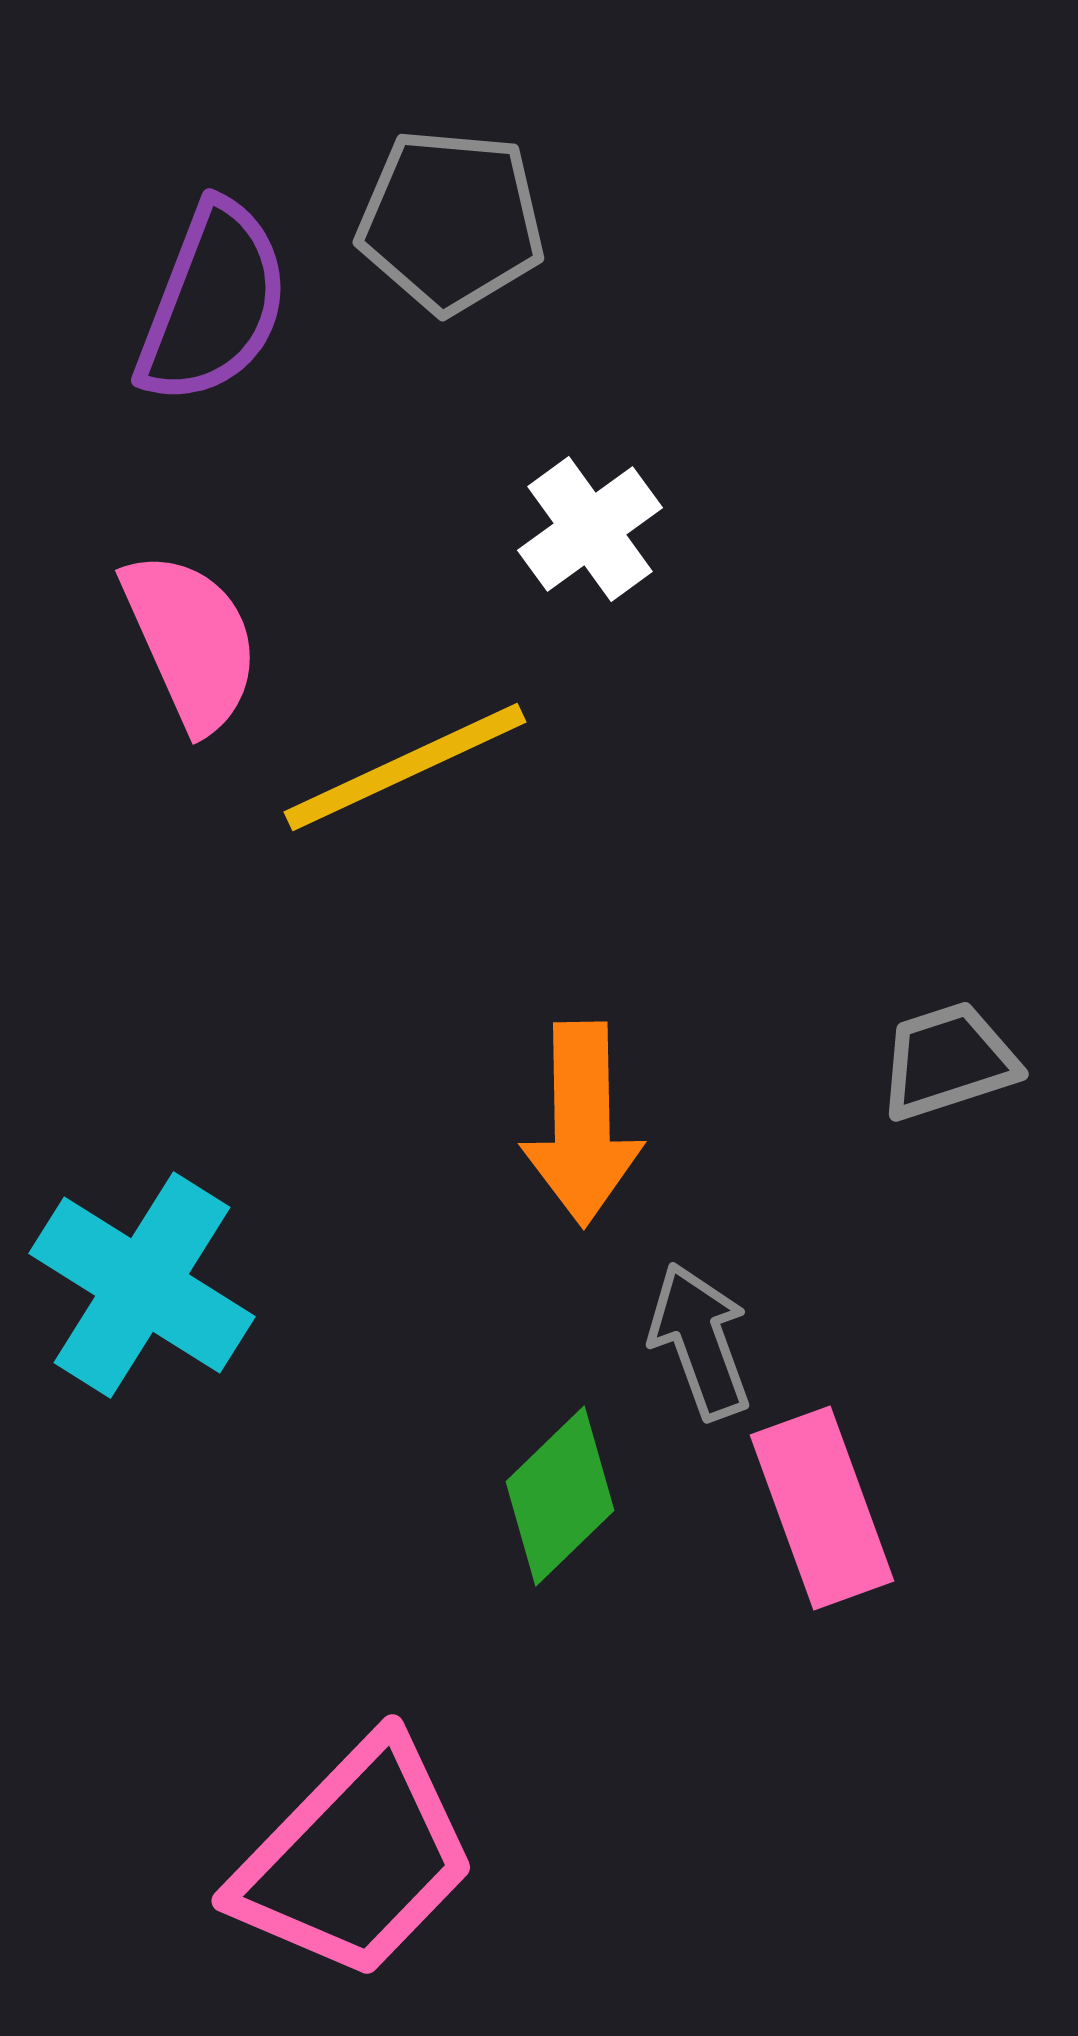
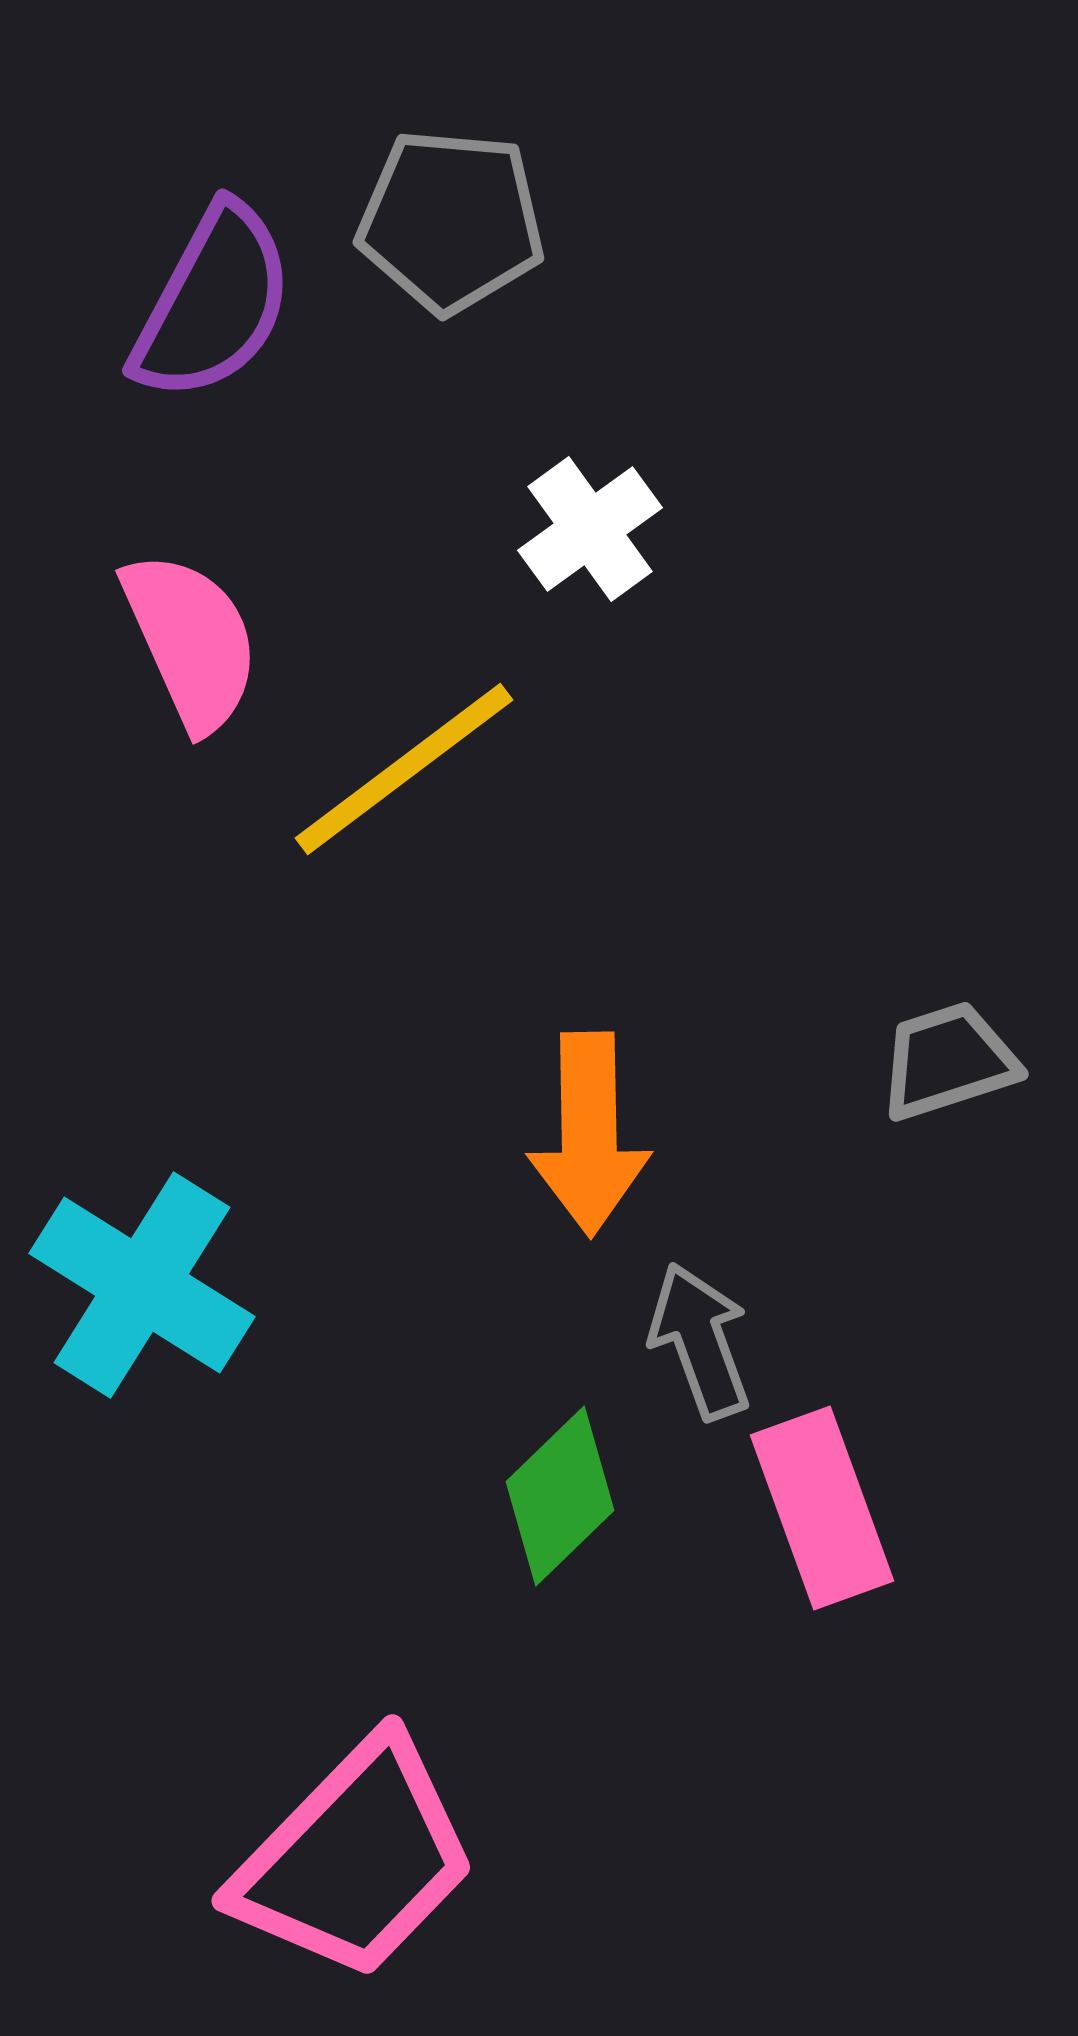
purple semicircle: rotated 7 degrees clockwise
yellow line: moved 1 px left, 2 px down; rotated 12 degrees counterclockwise
orange arrow: moved 7 px right, 10 px down
